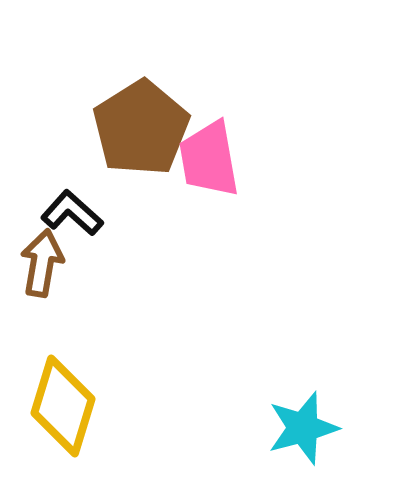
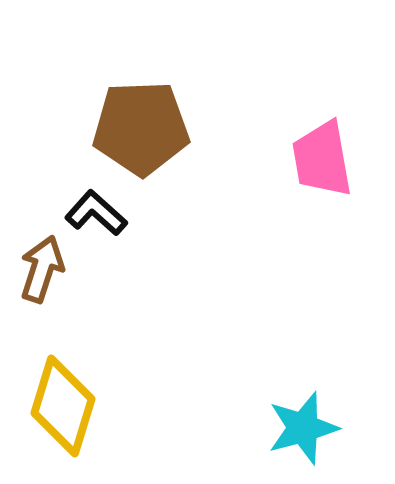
brown pentagon: rotated 30 degrees clockwise
pink trapezoid: moved 113 px right
black L-shape: moved 24 px right
brown arrow: moved 6 px down; rotated 8 degrees clockwise
